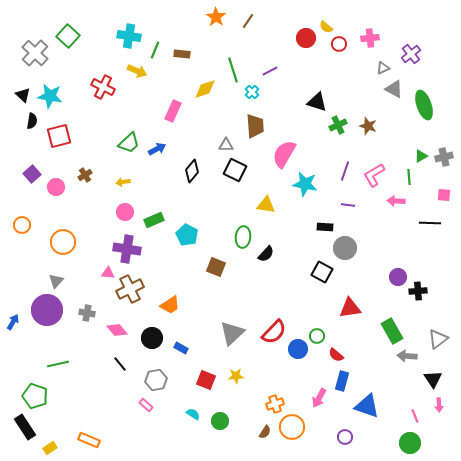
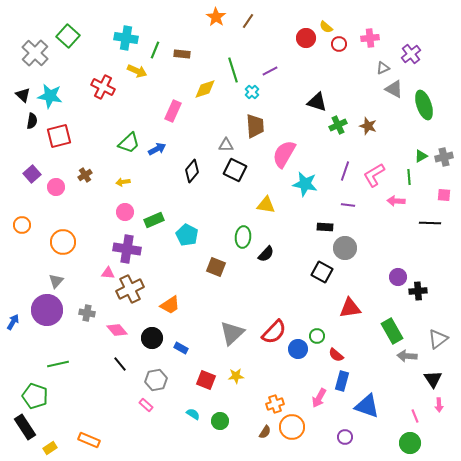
cyan cross at (129, 36): moved 3 px left, 2 px down
